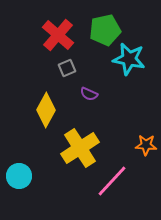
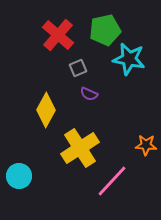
gray square: moved 11 px right
